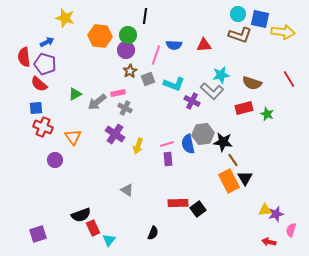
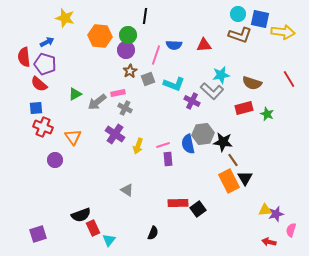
pink line at (167, 144): moved 4 px left, 1 px down
